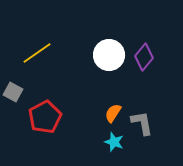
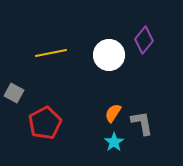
yellow line: moved 14 px right; rotated 24 degrees clockwise
purple diamond: moved 17 px up
gray square: moved 1 px right, 1 px down
red pentagon: moved 6 px down
cyan star: rotated 18 degrees clockwise
